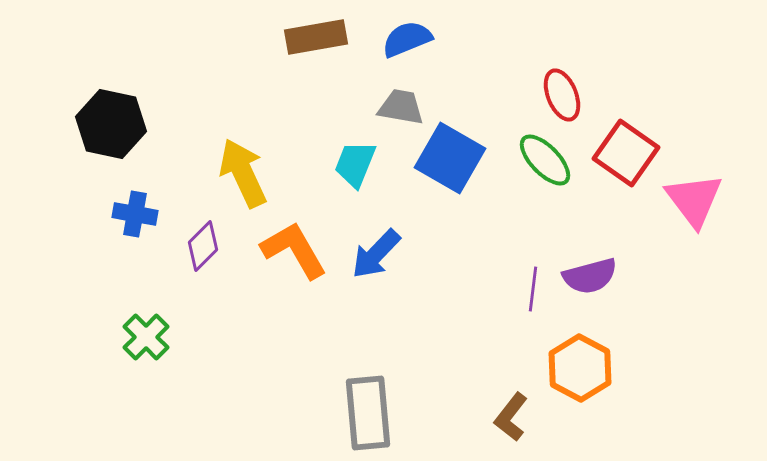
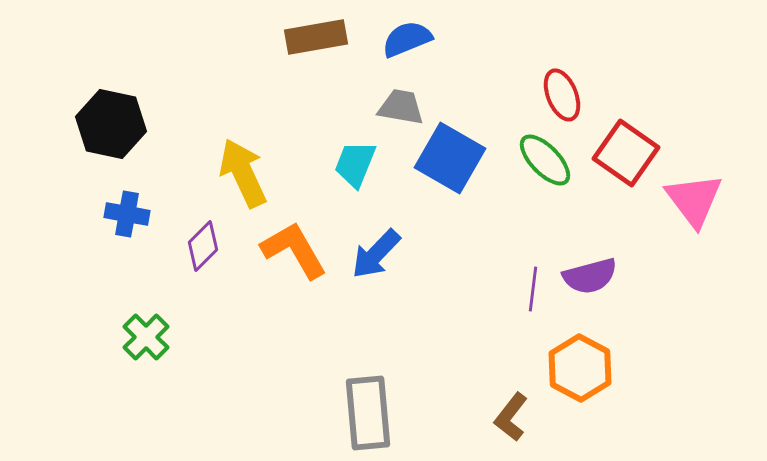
blue cross: moved 8 px left
